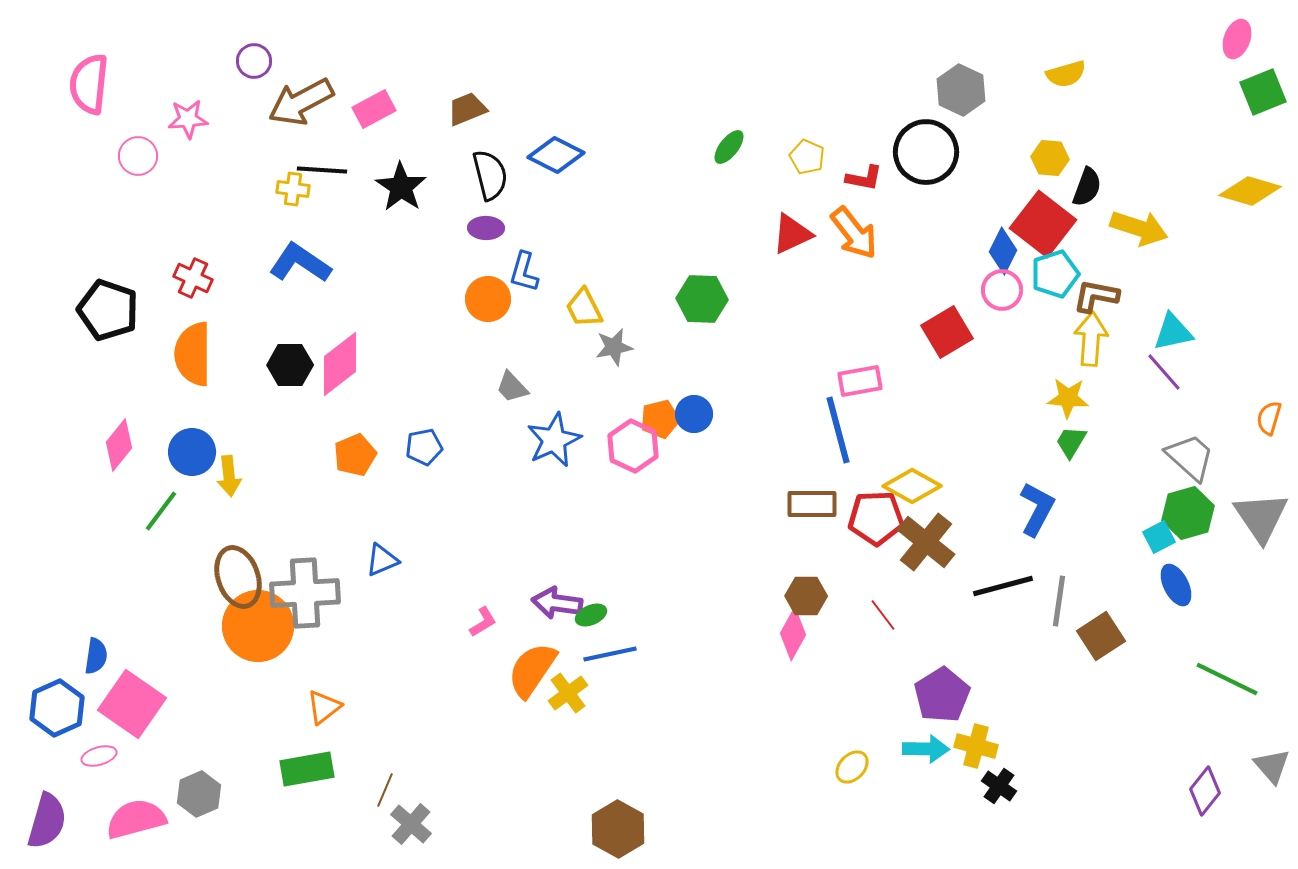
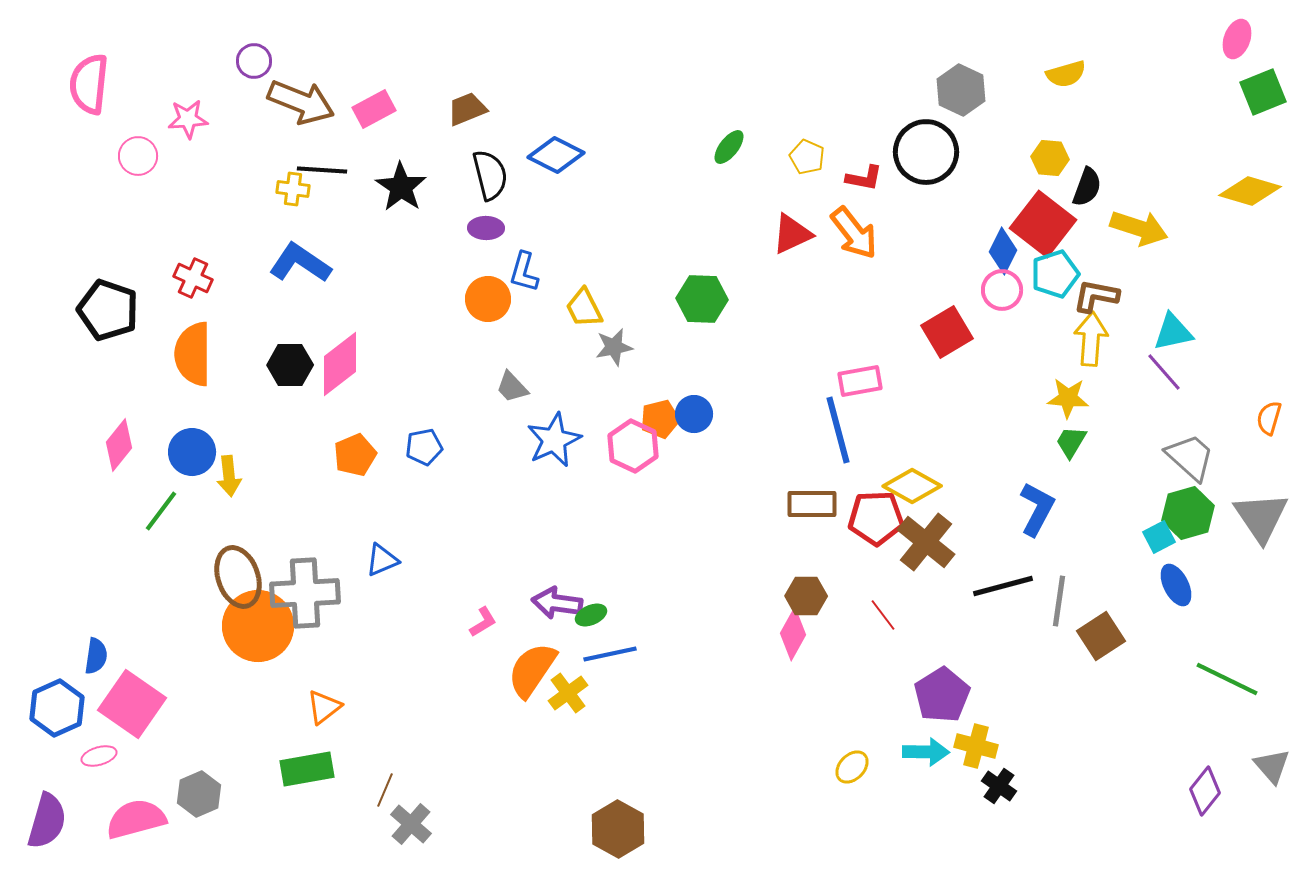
brown arrow at (301, 102): rotated 130 degrees counterclockwise
cyan arrow at (926, 749): moved 3 px down
